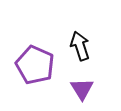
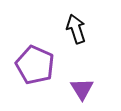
black arrow: moved 4 px left, 17 px up
